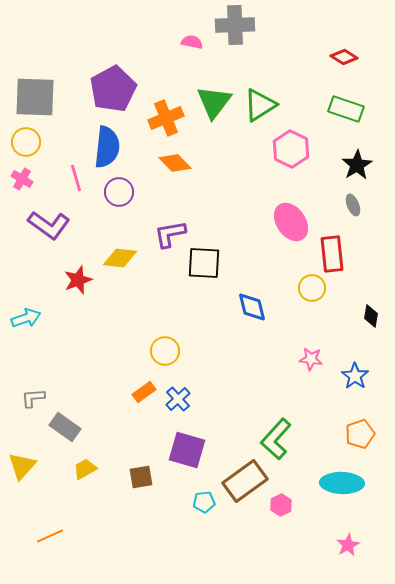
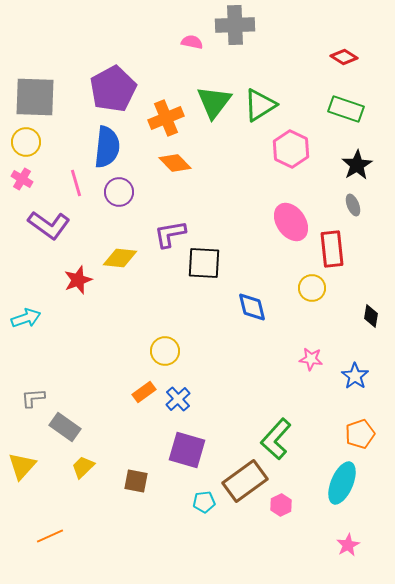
pink line at (76, 178): moved 5 px down
red rectangle at (332, 254): moved 5 px up
yellow trapezoid at (85, 469): moved 2 px left, 2 px up; rotated 15 degrees counterclockwise
brown square at (141, 477): moved 5 px left, 4 px down; rotated 20 degrees clockwise
cyan ellipse at (342, 483): rotated 69 degrees counterclockwise
